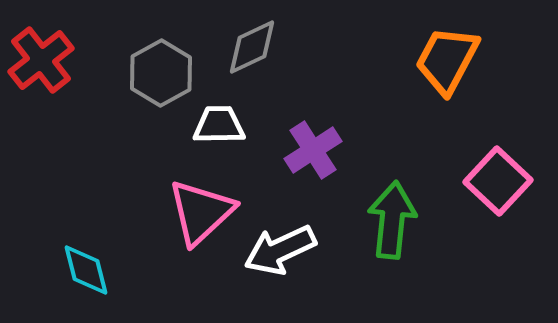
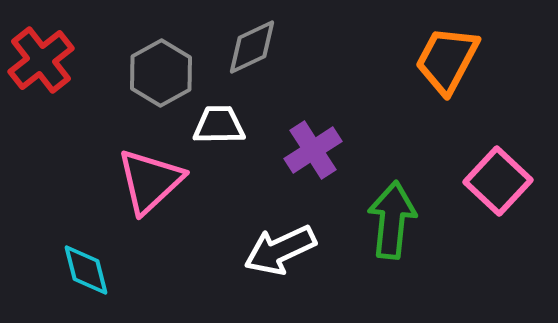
pink triangle: moved 51 px left, 31 px up
